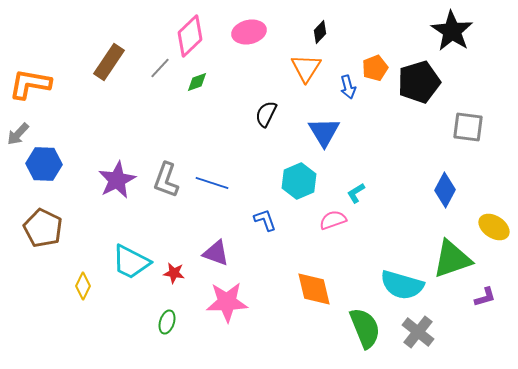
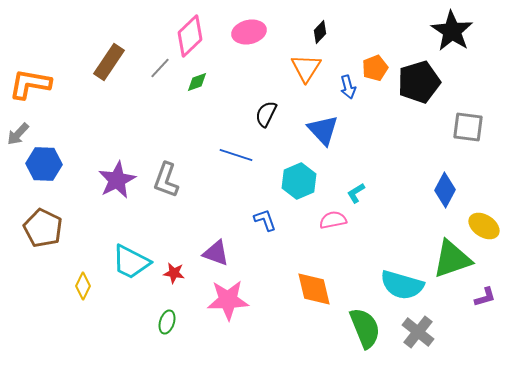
blue triangle: moved 1 px left, 2 px up; rotated 12 degrees counterclockwise
blue line: moved 24 px right, 28 px up
pink semicircle: rotated 8 degrees clockwise
yellow ellipse: moved 10 px left, 1 px up
pink star: moved 1 px right, 2 px up
